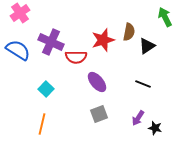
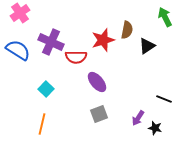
brown semicircle: moved 2 px left, 2 px up
black line: moved 21 px right, 15 px down
